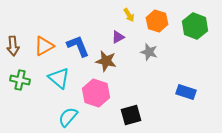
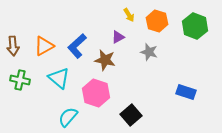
blue L-shape: moved 1 px left; rotated 110 degrees counterclockwise
brown star: moved 1 px left, 1 px up
black square: rotated 25 degrees counterclockwise
